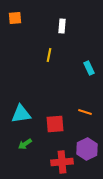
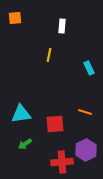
purple hexagon: moved 1 px left, 1 px down
